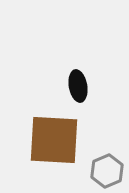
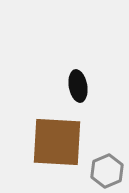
brown square: moved 3 px right, 2 px down
